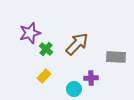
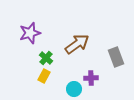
brown arrow: rotated 10 degrees clockwise
green cross: moved 9 px down
gray rectangle: rotated 66 degrees clockwise
yellow rectangle: rotated 16 degrees counterclockwise
